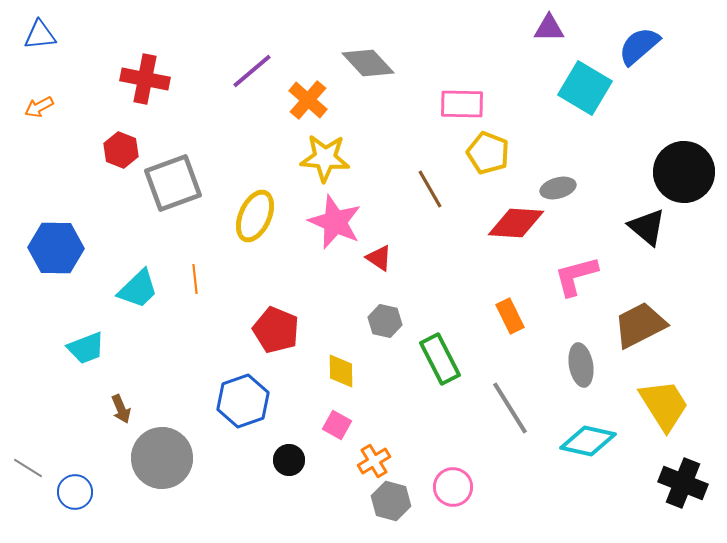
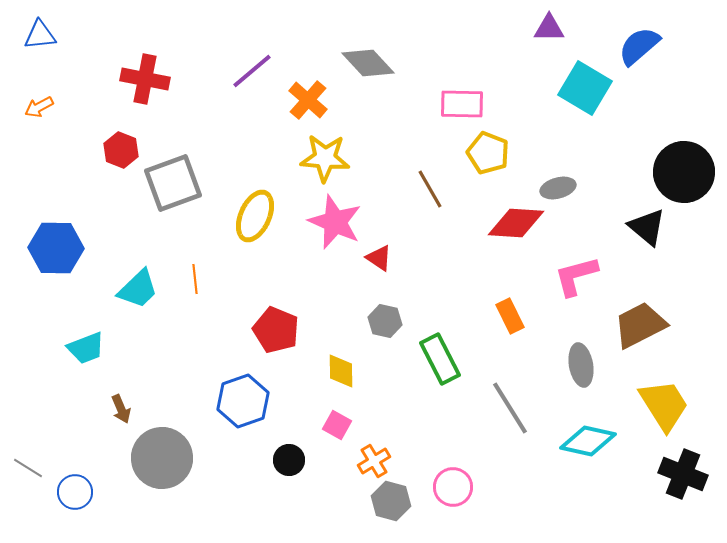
black cross at (683, 483): moved 9 px up
